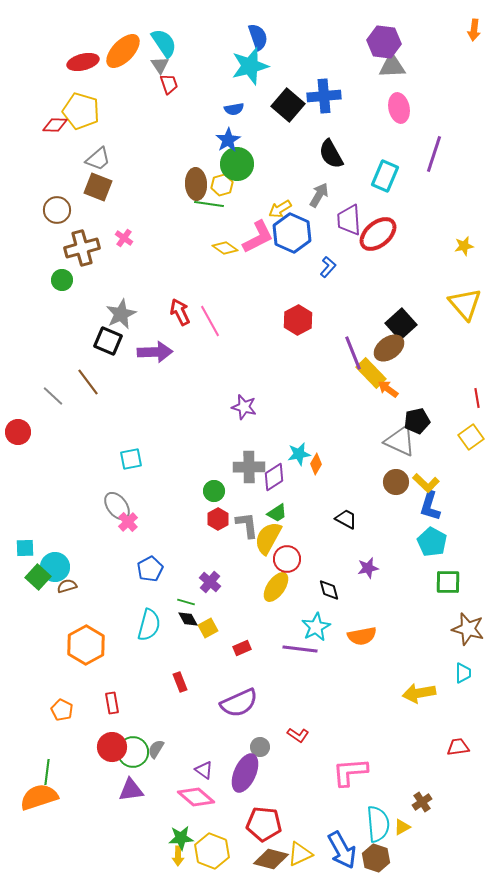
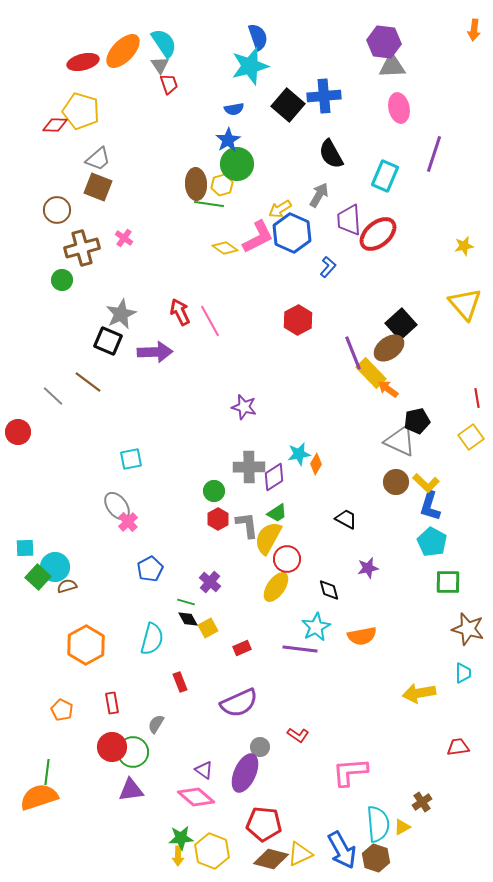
brown line at (88, 382): rotated 16 degrees counterclockwise
cyan semicircle at (149, 625): moved 3 px right, 14 px down
gray semicircle at (156, 749): moved 25 px up
